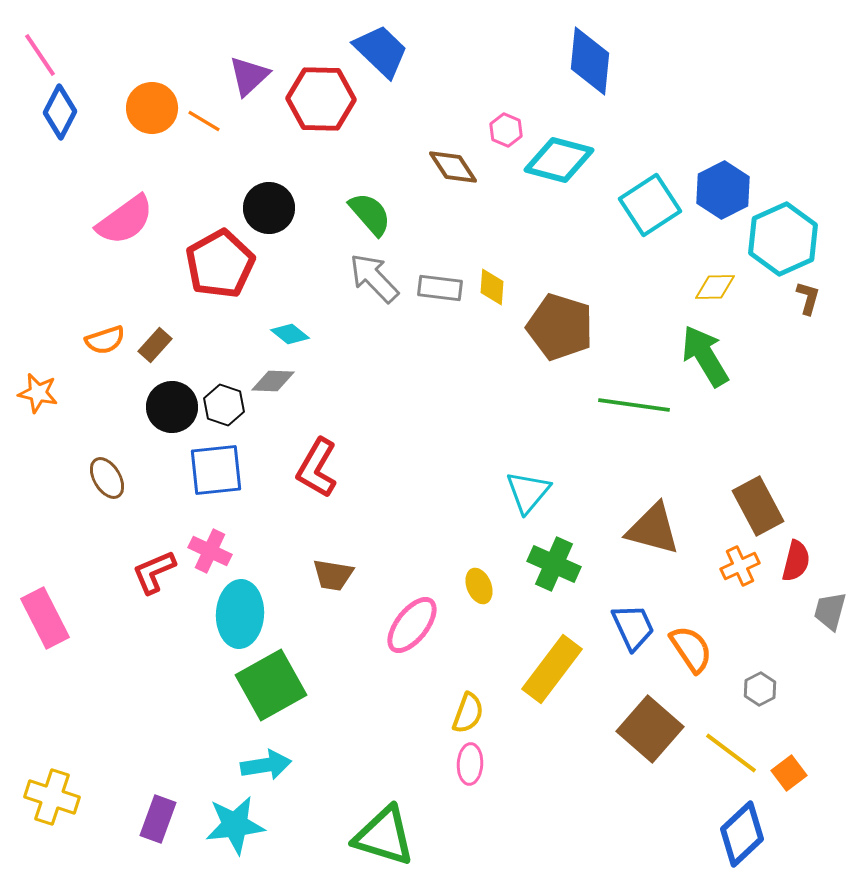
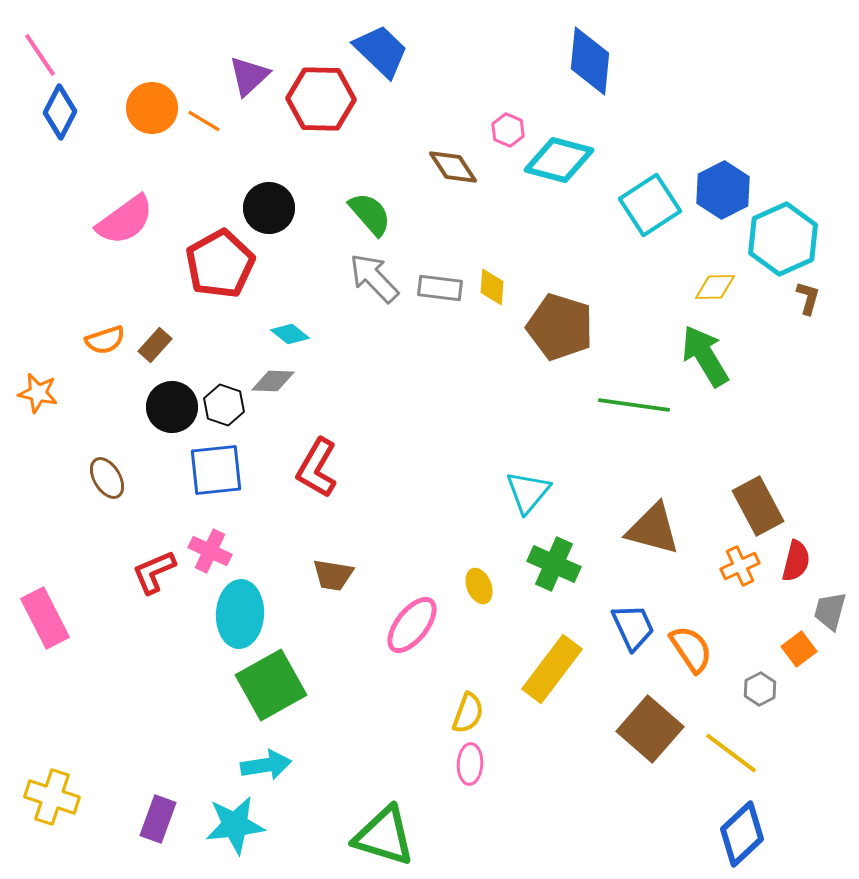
pink hexagon at (506, 130): moved 2 px right
orange square at (789, 773): moved 10 px right, 124 px up
